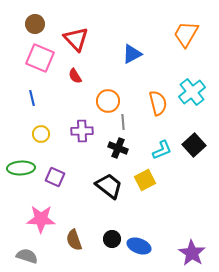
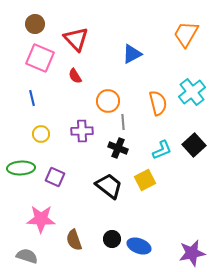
purple star: rotated 28 degrees clockwise
